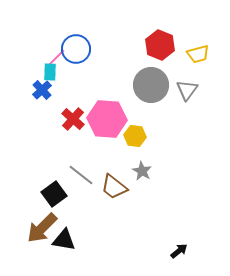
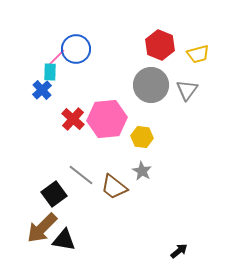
pink hexagon: rotated 9 degrees counterclockwise
yellow hexagon: moved 7 px right, 1 px down
